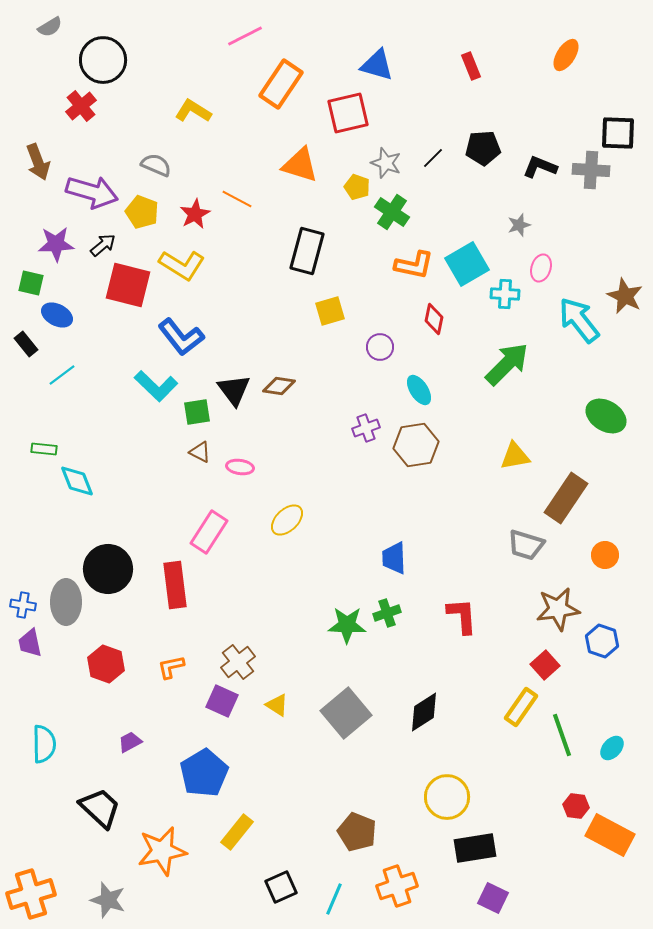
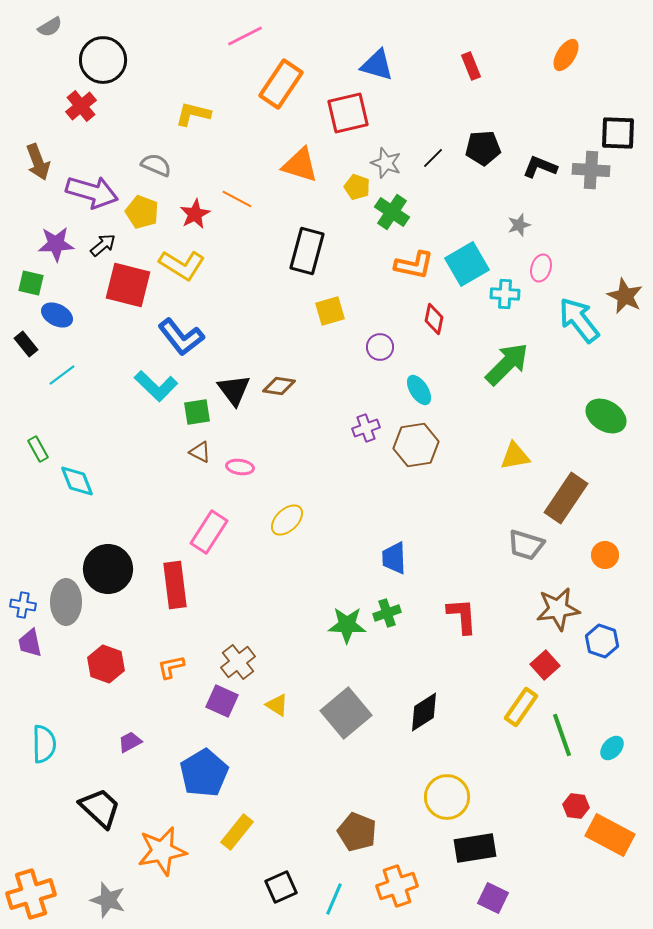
yellow L-shape at (193, 111): moved 3 px down; rotated 18 degrees counterclockwise
green rectangle at (44, 449): moved 6 px left; rotated 55 degrees clockwise
